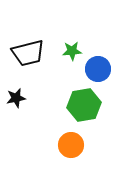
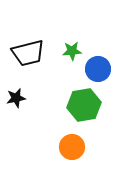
orange circle: moved 1 px right, 2 px down
